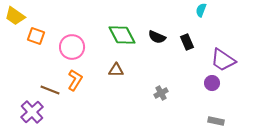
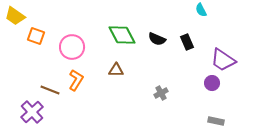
cyan semicircle: rotated 48 degrees counterclockwise
black semicircle: moved 2 px down
orange L-shape: moved 1 px right
